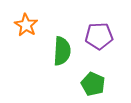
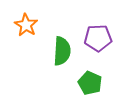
purple pentagon: moved 1 px left, 2 px down
green pentagon: moved 3 px left, 1 px up
